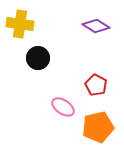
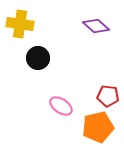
purple diamond: rotated 8 degrees clockwise
red pentagon: moved 12 px right, 11 px down; rotated 20 degrees counterclockwise
pink ellipse: moved 2 px left, 1 px up
